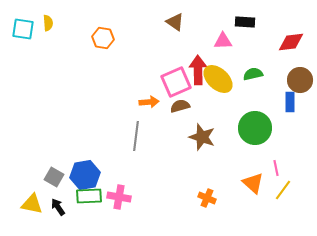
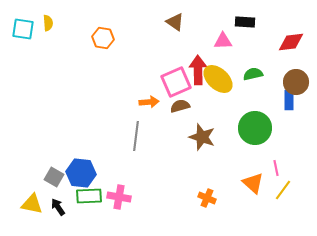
brown circle: moved 4 px left, 2 px down
blue rectangle: moved 1 px left, 2 px up
blue hexagon: moved 4 px left, 2 px up; rotated 16 degrees clockwise
